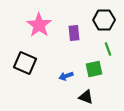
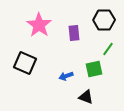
green line: rotated 56 degrees clockwise
